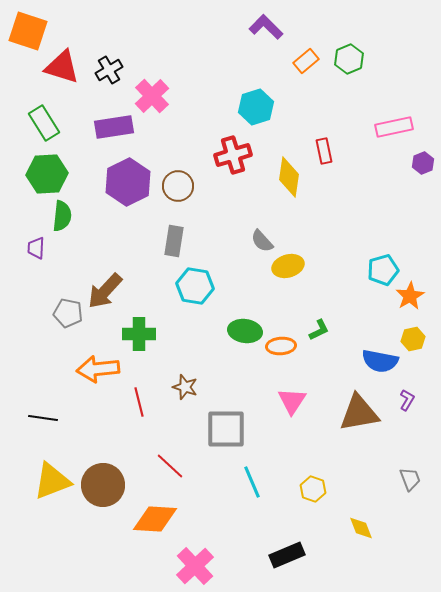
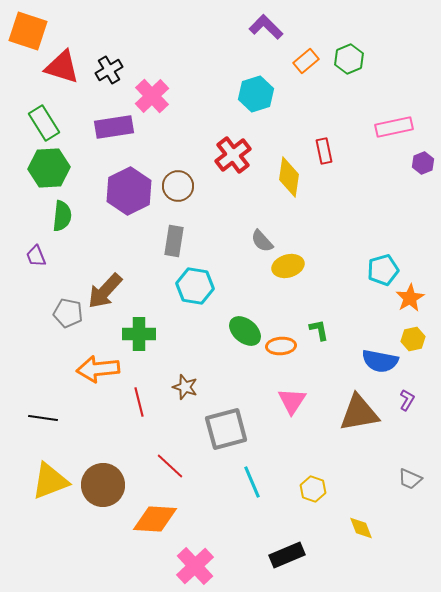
cyan hexagon at (256, 107): moved 13 px up
red cross at (233, 155): rotated 21 degrees counterclockwise
green hexagon at (47, 174): moved 2 px right, 6 px up
purple hexagon at (128, 182): moved 1 px right, 9 px down
purple trapezoid at (36, 248): moved 8 px down; rotated 25 degrees counterclockwise
orange star at (410, 296): moved 2 px down
green L-shape at (319, 330): rotated 75 degrees counterclockwise
green ellipse at (245, 331): rotated 32 degrees clockwise
gray square at (226, 429): rotated 15 degrees counterclockwise
gray trapezoid at (410, 479): rotated 135 degrees clockwise
yellow triangle at (52, 481): moved 2 px left
